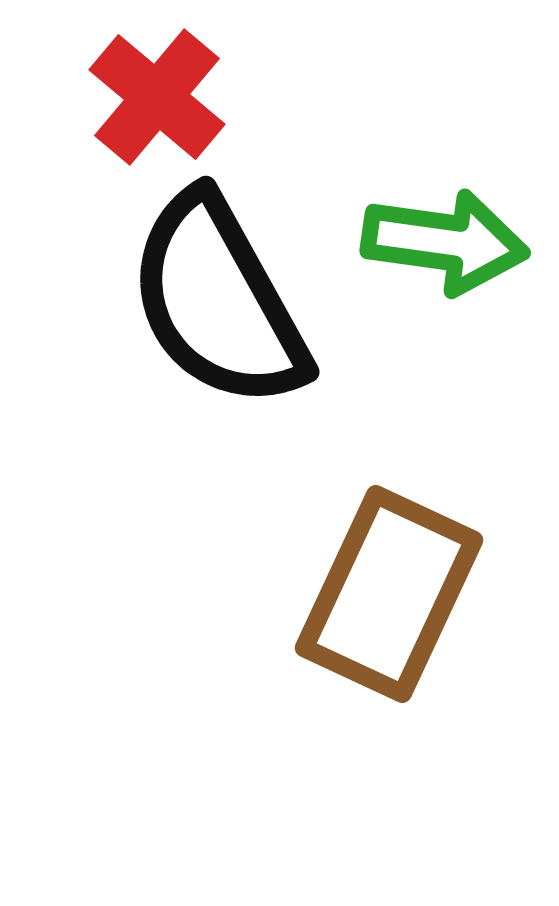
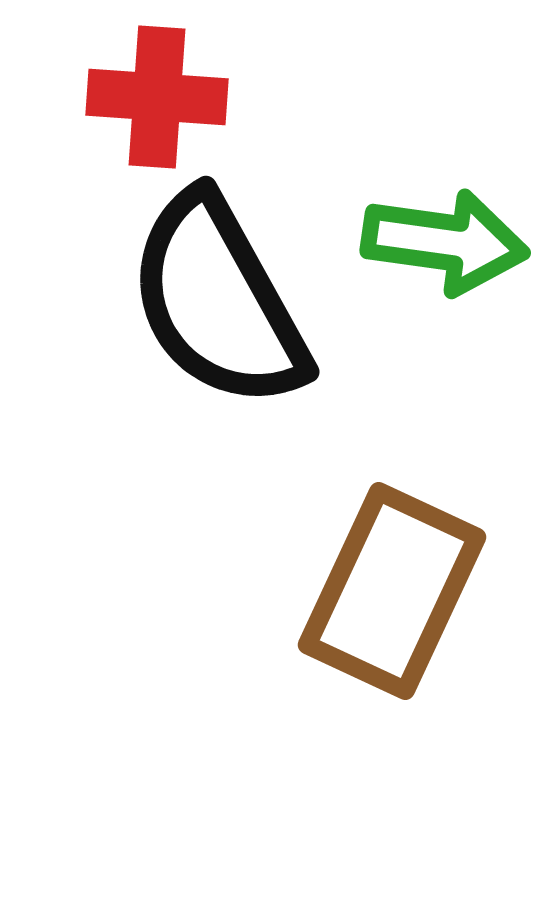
red cross: rotated 36 degrees counterclockwise
brown rectangle: moved 3 px right, 3 px up
